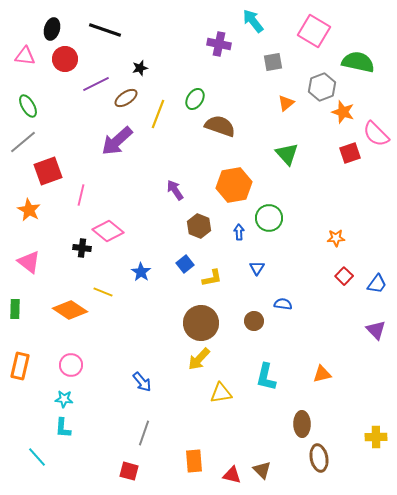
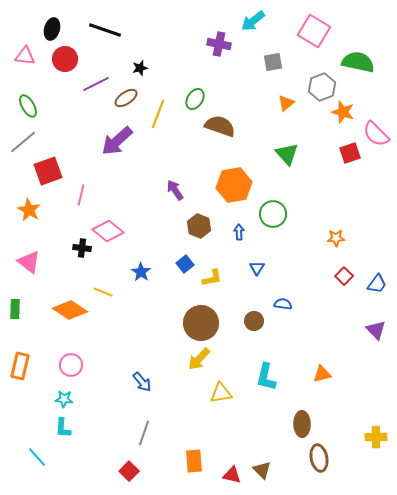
cyan arrow at (253, 21): rotated 90 degrees counterclockwise
green circle at (269, 218): moved 4 px right, 4 px up
red square at (129, 471): rotated 30 degrees clockwise
